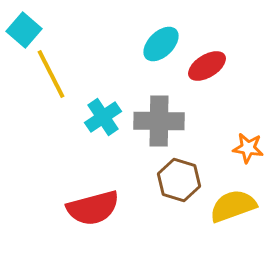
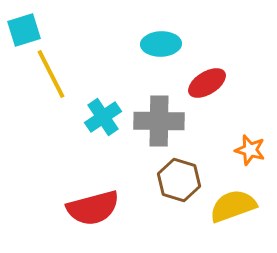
cyan square: rotated 32 degrees clockwise
cyan ellipse: rotated 42 degrees clockwise
red ellipse: moved 17 px down
orange star: moved 2 px right, 2 px down; rotated 8 degrees clockwise
